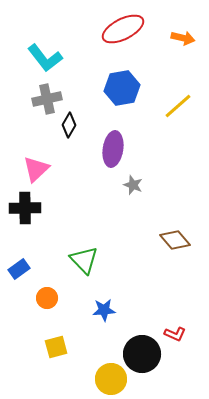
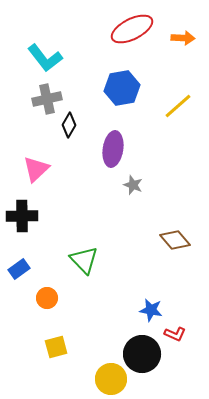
red ellipse: moved 9 px right
orange arrow: rotated 10 degrees counterclockwise
black cross: moved 3 px left, 8 px down
blue star: moved 47 px right; rotated 15 degrees clockwise
